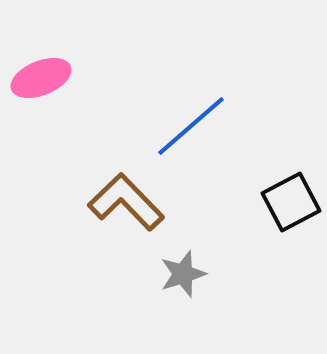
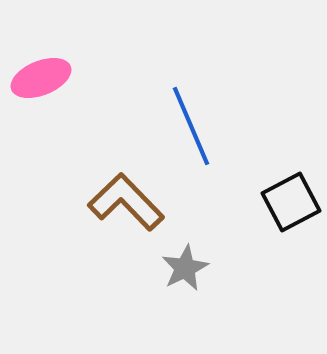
blue line: rotated 72 degrees counterclockwise
gray star: moved 2 px right, 6 px up; rotated 9 degrees counterclockwise
